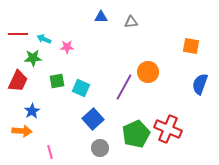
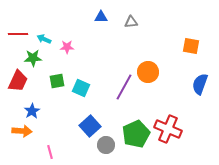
blue square: moved 3 px left, 7 px down
gray circle: moved 6 px right, 3 px up
